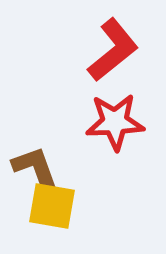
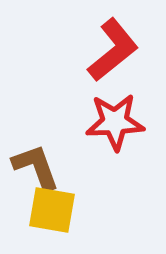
brown L-shape: moved 2 px up
yellow square: moved 4 px down
